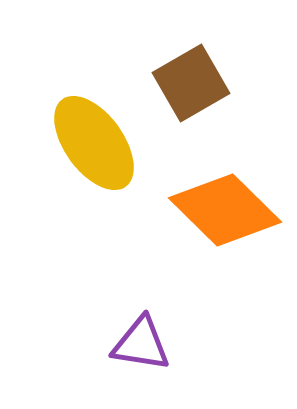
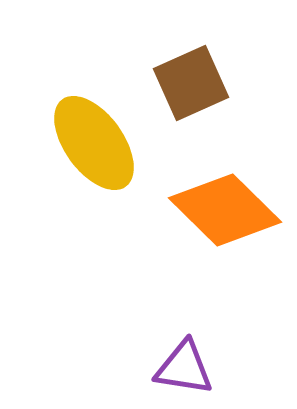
brown square: rotated 6 degrees clockwise
purple triangle: moved 43 px right, 24 px down
